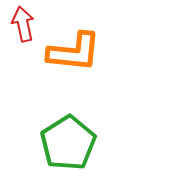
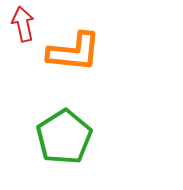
green pentagon: moved 4 px left, 6 px up
